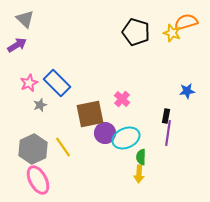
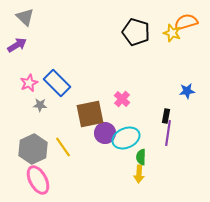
gray triangle: moved 2 px up
gray star: rotated 24 degrees clockwise
